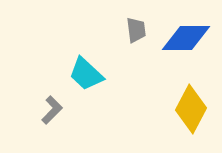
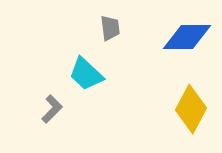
gray trapezoid: moved 26 px left, 2 px up
blue diamond: moved 1 px right, 1 px up
gray L-shape: moved 1 px up
